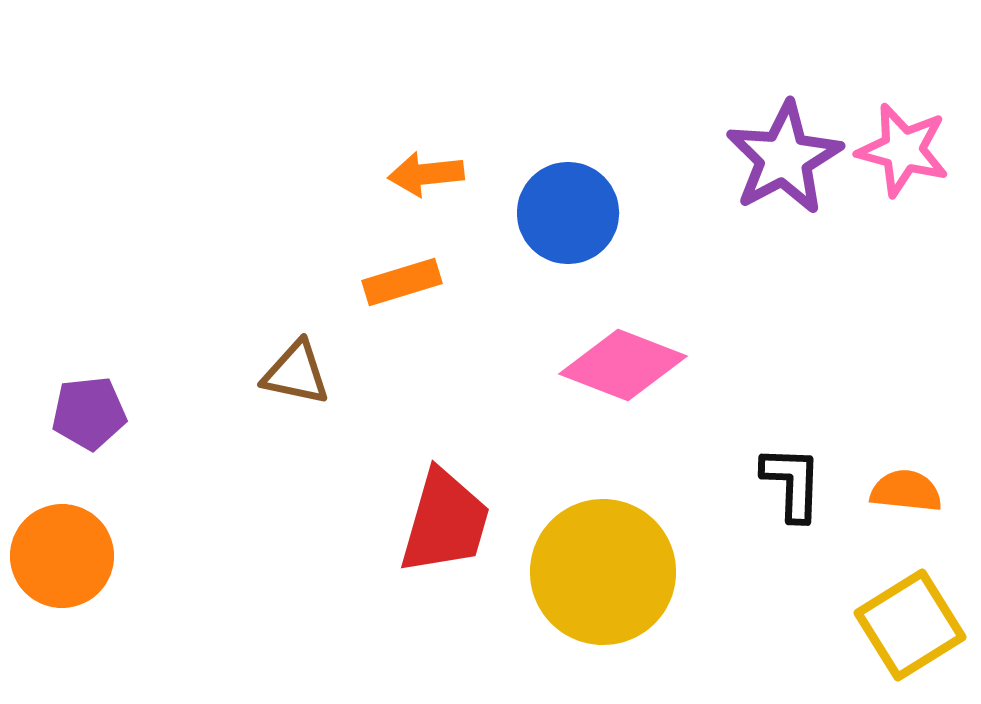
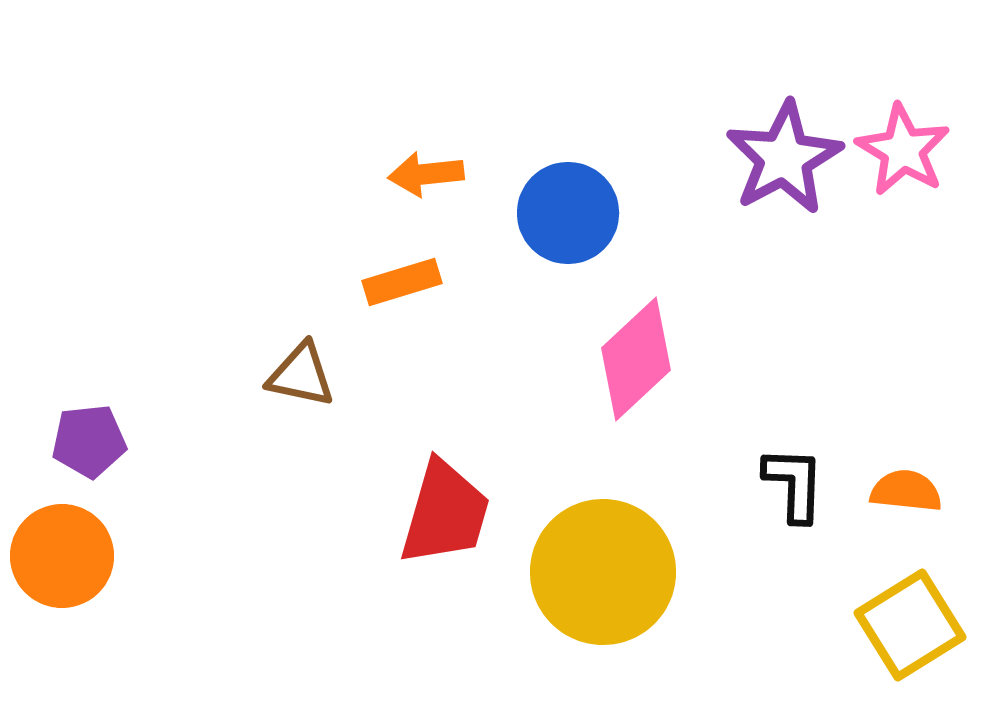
pink star: rotated 16 degrees clockwise
pink diamond: moved 13 px right, 6 px up; rotated 64 degrees counterclockwise
brown triangle: moved 5 px right, 2 px down
purple pentagon: moved 28 px down
black L-shape: moved 2 px right, 1 px down
red trapezoid: moved 9 px up
